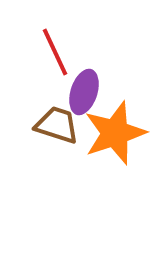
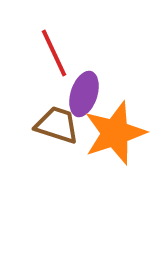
red line: moved 1 px left, 1 px down
purple ellipse: moved 2 px down
